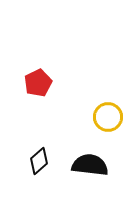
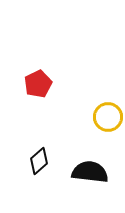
red pentagon: moved 1 px down
black semicircle: moved 7 px down
